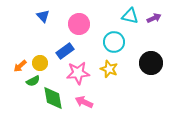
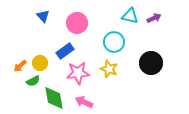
pink circle: moved 2 px left, 1 px up
green diamond: moved 1 px right
